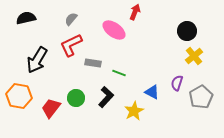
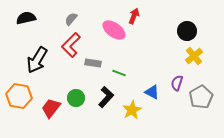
red arrow: moved 1 px left, 4 px down
red L-shape: rotated 20 degrees counterclockwise
yellow star: moved 2 px left, 1 px up
